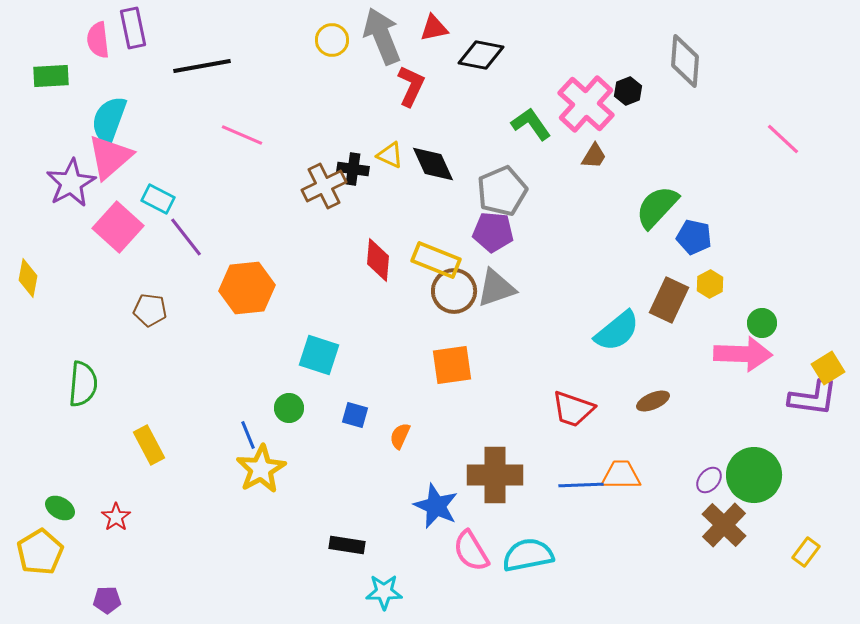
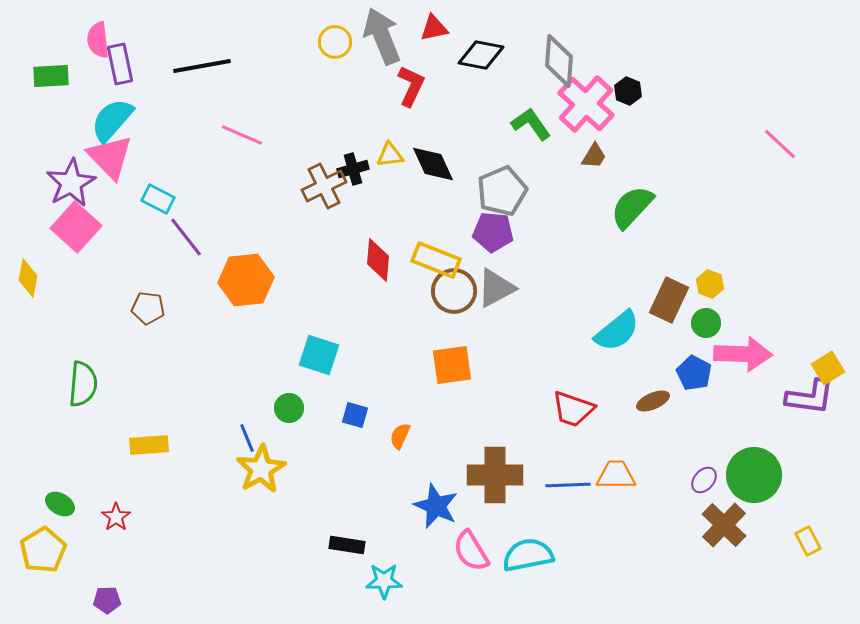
purple rectangle at (133, 28): moved 13 px left, 36 px down
yellow circle at (332, 40): moved 3 px right, 2 px down
gray diamond at (685, 61): moved 126 px left
black hexagon at (628, 91): rotated 16 degrees counterclockwise
cyan semicircle at (109, 120): moved 3 px right; rotated 21 degrees clockwise
pink line at (783, 139): moved 3 px left, 5 px down
yellow triangle at (390, 155): rotated 32 degrees counterclockwise
pink triangle at (110, 157): rotated 33 degrees counterclockwise
black cross at (353, 169): rotated 24 degrees counterclockwise
green semicircle at (657, 207): moved 25 px left
pink square at (118, 227): moved 42 px left
blue pentagon at (694, 237): moved 136 px down; rotated 16 degrees clockwise
yellow hexagon at (710, 284): rotated 12 degrees counterclockwise
orange hexagon at (247, 288): moved 1 px left, 8 px up
gray triangle at (496, 288): rotated 9 degrees counterclockwise
brown pentagon at (150, 310): moved 2 px left, 2 px up
green circle at (762, 323): moved 56 px left
purple L-shape at (813, 398): moved 3 px left, 1 px up
blue line at (248, 435): moved 1 px left, 3 px down
yellow rectangle at (149, 445): rotated 66 degrees counterclockwise
orange trapezoid at (621, 475): moved 5 px left
purple ellipse at (709, 480): moved 5 px left
blue line at (581, 485): moved 13 px left
green ellipse at (60, 508): moved 4 px up
yellow pentagon at (40, 552): moved 3 px right, 2 px up
yellow rectangle at (806, 552): moved 2 px right, 11 px up; rotated 64 degrees counterclockwise
cyan star at (384, 592): moved 11 px up
